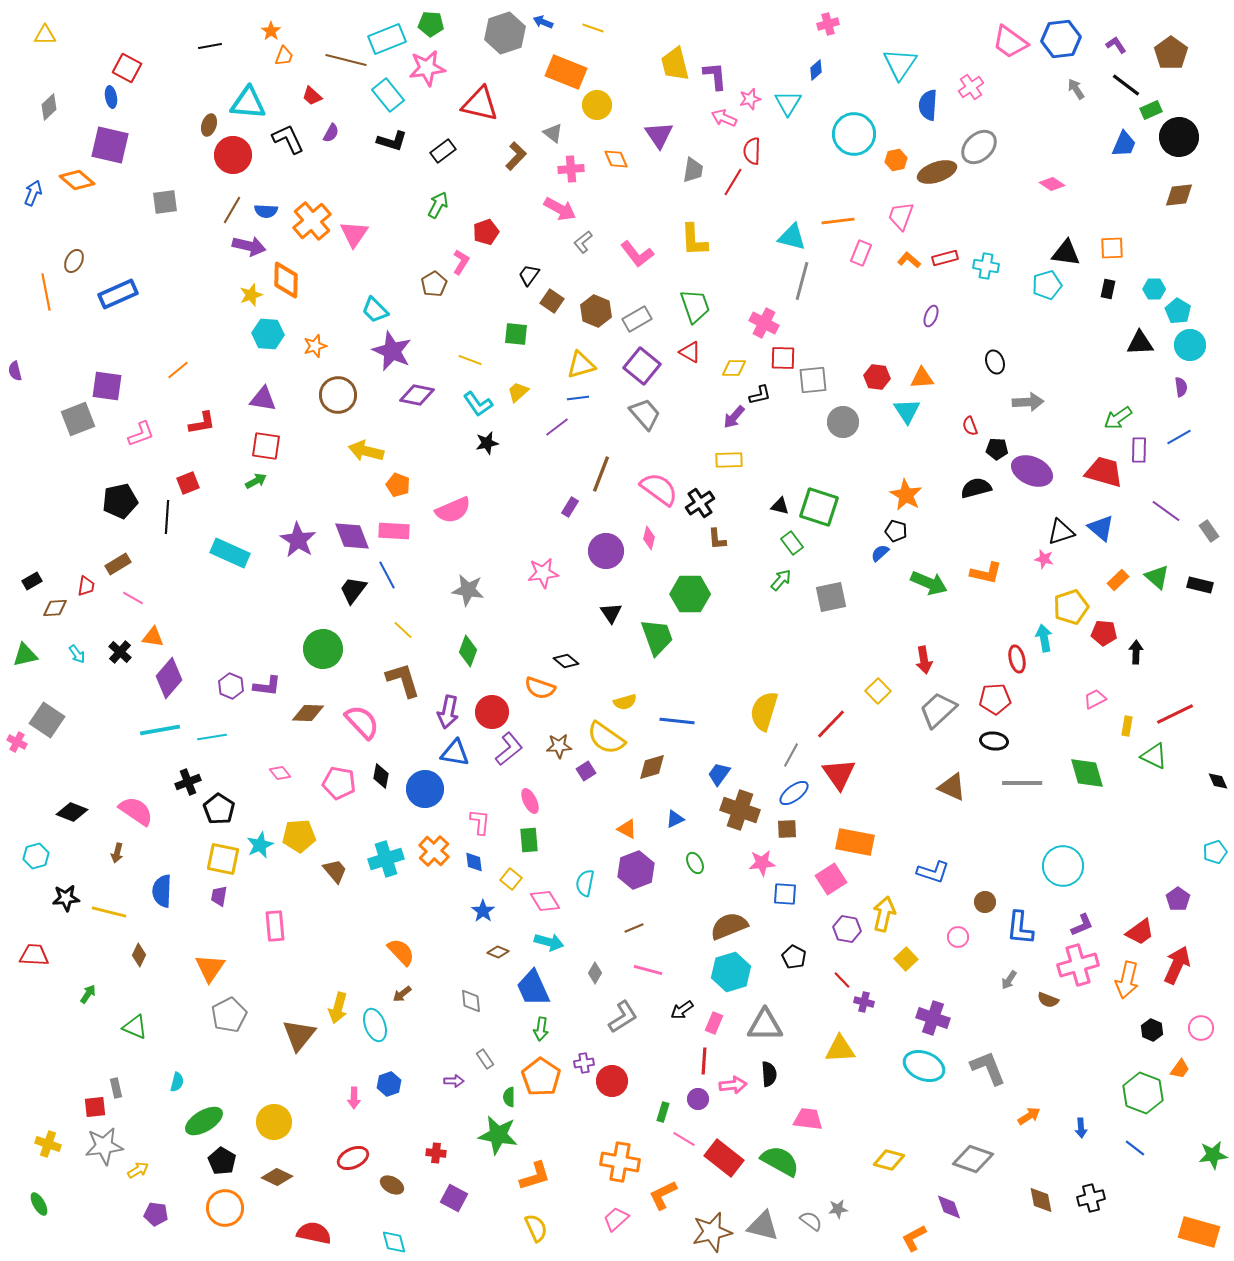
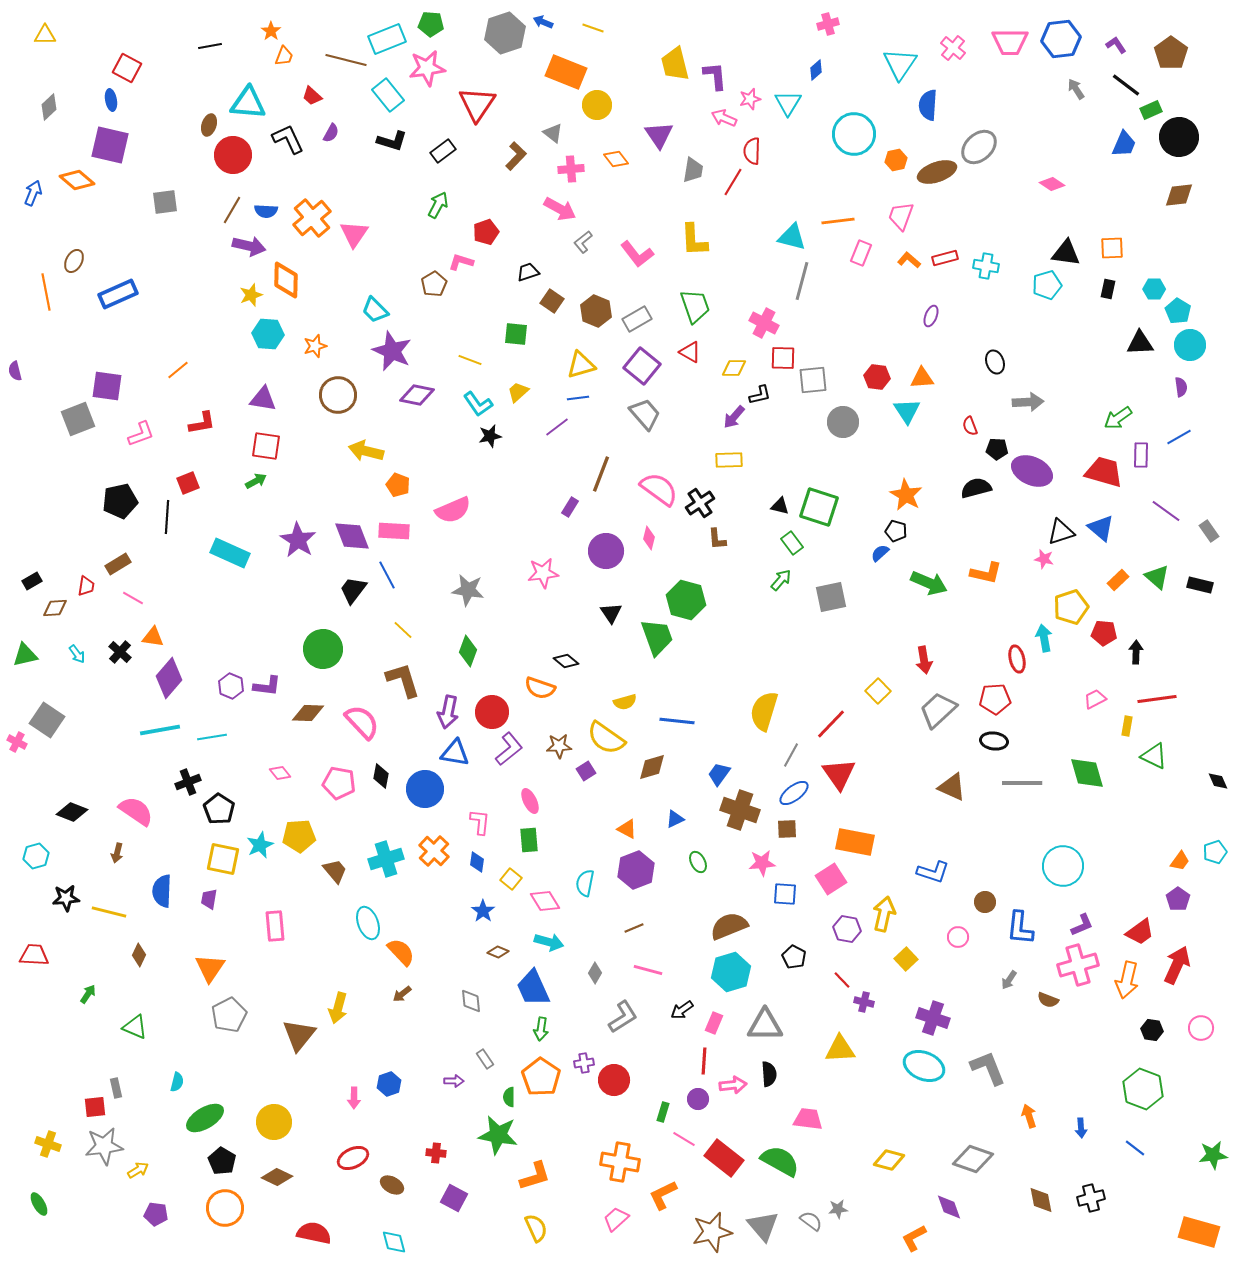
pink trapezoid at (1010, 42): rotated 36 degrees counterclockwise
pink cross at (971, 87): moved 18 px left, 39 px up; rotated 15 degrees counterclockwise
blue ellipse at (111, 97): moved 3 px down
red triangle at (480, 104): moved 3 px left; rotated 51 degrees clockwise
orange diamond at (616, 159): rotated 15 degrees counterclockwise
orange cross at (312, 221): moved 3 px up
pink L-shape at (461, 262): rotated 105 degrees counterclockwise
black trapezoid at (529, 275): moved 1 px left, 3 px up; rotated 35 degrees clockwise
black star at (487, 443): moved 3 px right, 7 px up
purple rectangle at (1139, 450): moved 2 px right, 5 px down
green hexagon at (690, 594): moved 4 px left, 6 px down; rotated 15 degrees clockwise
red line at (1175, 714): moved 18 px left, 15 px up; rotated 18 degrees clockwise
blue diamond at (474, 862): moved 3 px right; rotated 15 degrees clockwise
green ellipse at (695, 863): moved 3 px right, 1 px up
purple trapezoid at (219, 896): moved 10 px left, 3 px down
cyan ellipse at (375, 1025): moved 7 px left, 102 px up
black hexagon at (1152, 1030): rotated 15 degrees counterclockwise
orange trapezoid at (1180, 1069): moved 208 px up
red circle at (612, 1081): moved 2 px right, 1 px up
green hexagon at (1143, 1093): moved 4 px up
orange arrow at (1029, 1116): rotated 75 degrees counterclockwise
green ellipse at (204, 1121): moved 1 px right, 3 px up
gray triangle at (763, 1226): rotated 36 degrees clockwise
